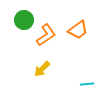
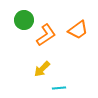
cyan line: moved 28 px left, 4 px down
